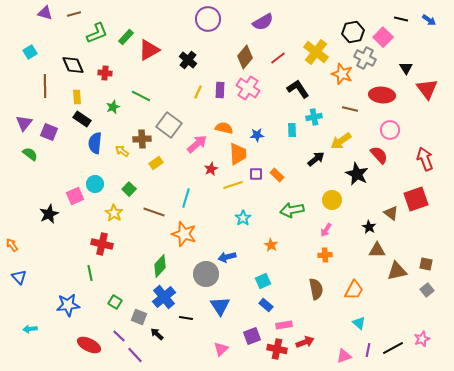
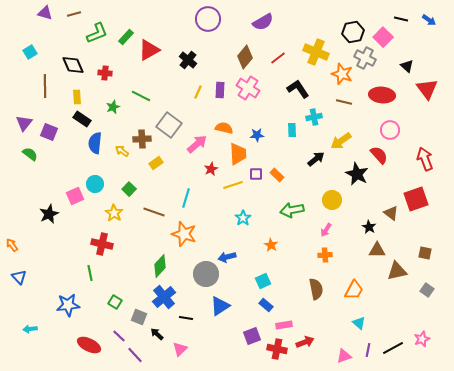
yellow cross at (316, 52): rotated 15 degrees counterclockwise
black triangle at (406, 68): moved 1 px right, 2 px up; rotated 16 degrees counterclockwise
brown line at (350, 109): moved 6 px left, 7 px up
brown square at (426, 264): moved 1 px left, 11 px up
gray square at (427, 290): rotated 16 degrees counterclockwise
blue triangle at (220, 306): rotated 30 degrees clockwise
pink triangle at (221, 349): moved 41 px left
